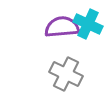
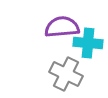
cyan cross: moved 19 px down; rotated 20 degrees counterclockwise
